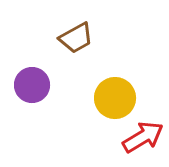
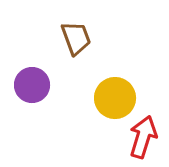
brown trapezoid: rotated 81 degrees counterclockwise
red arrow: rotated 42 degrees counterclockwise
